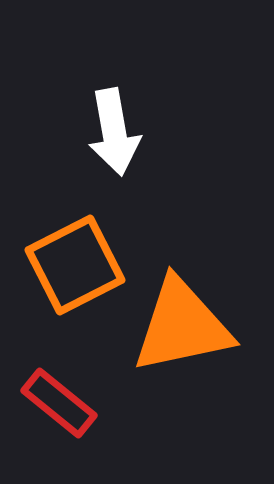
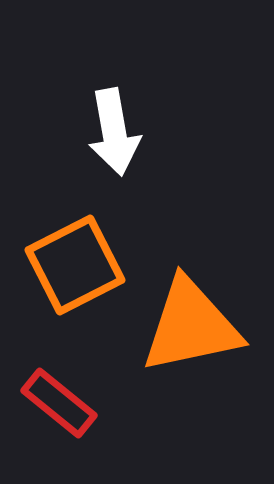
orange triangle: moved 9 px right
